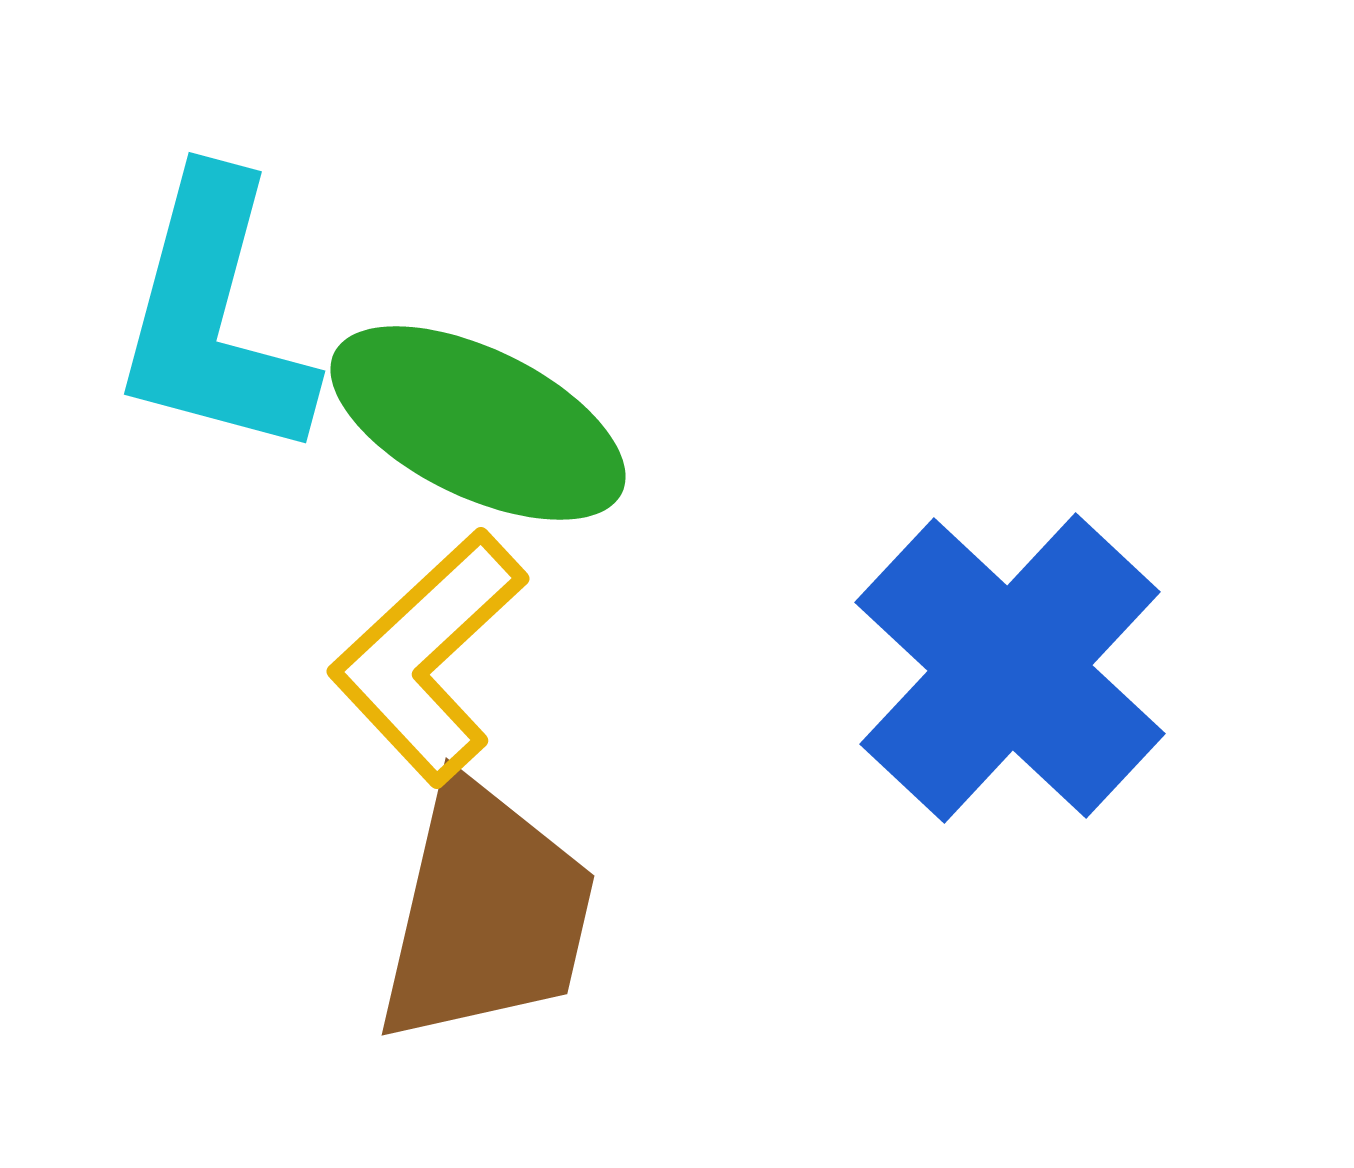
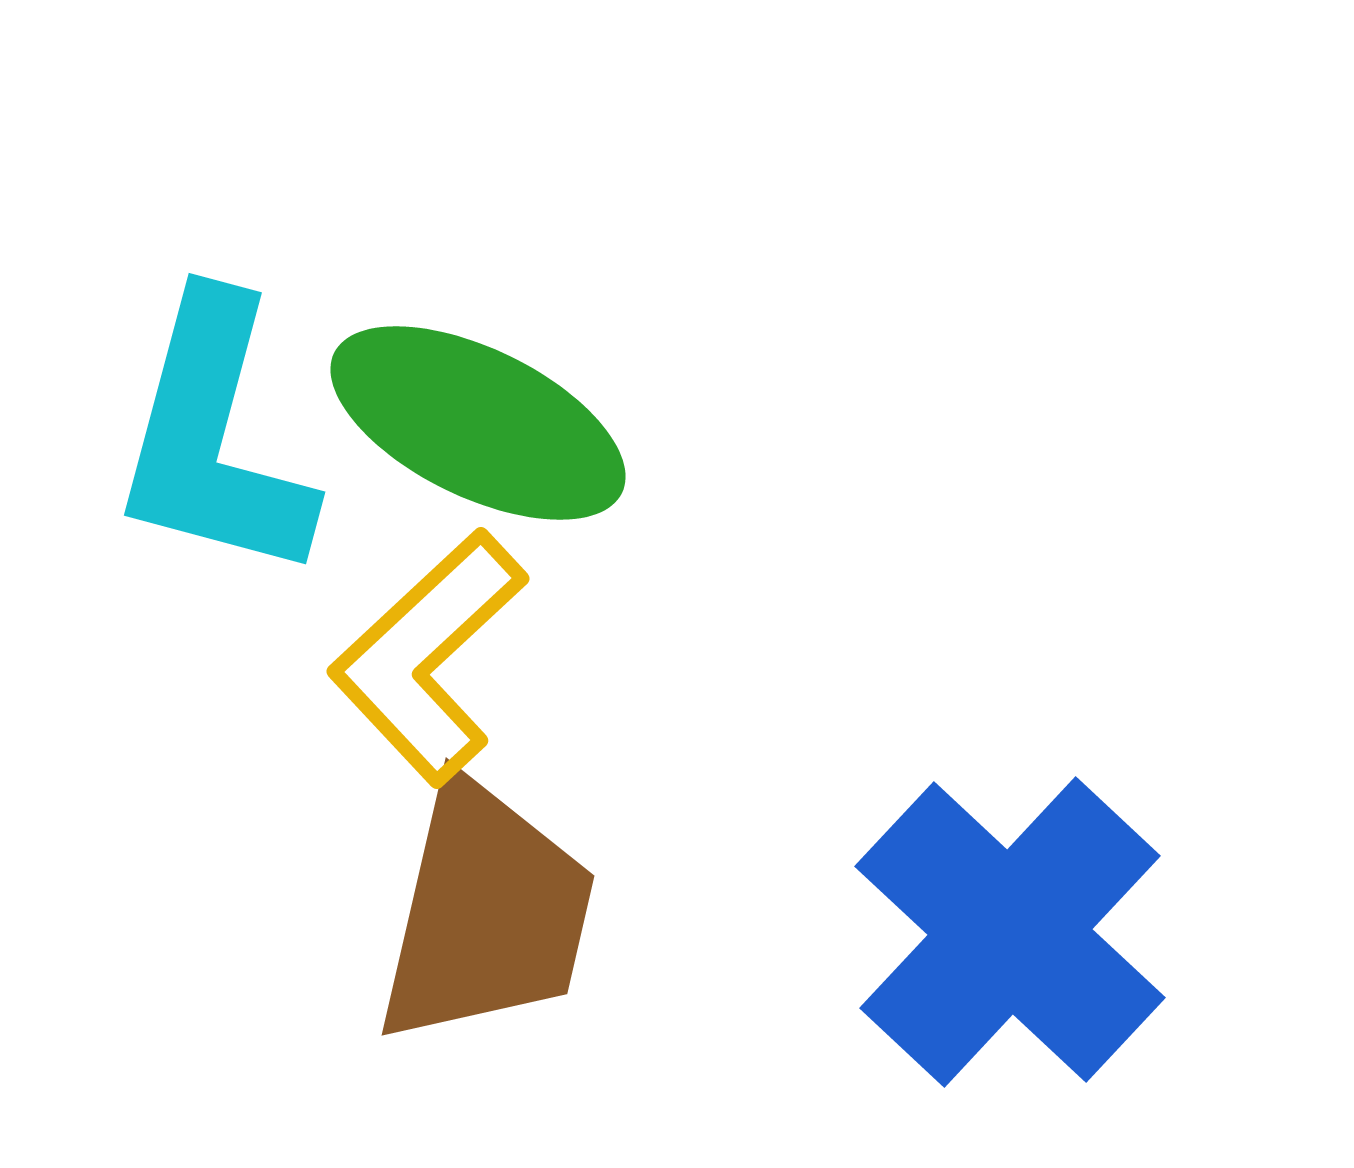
cyan L-shape: moved 121 px down
blue cross: moved 264 px down
